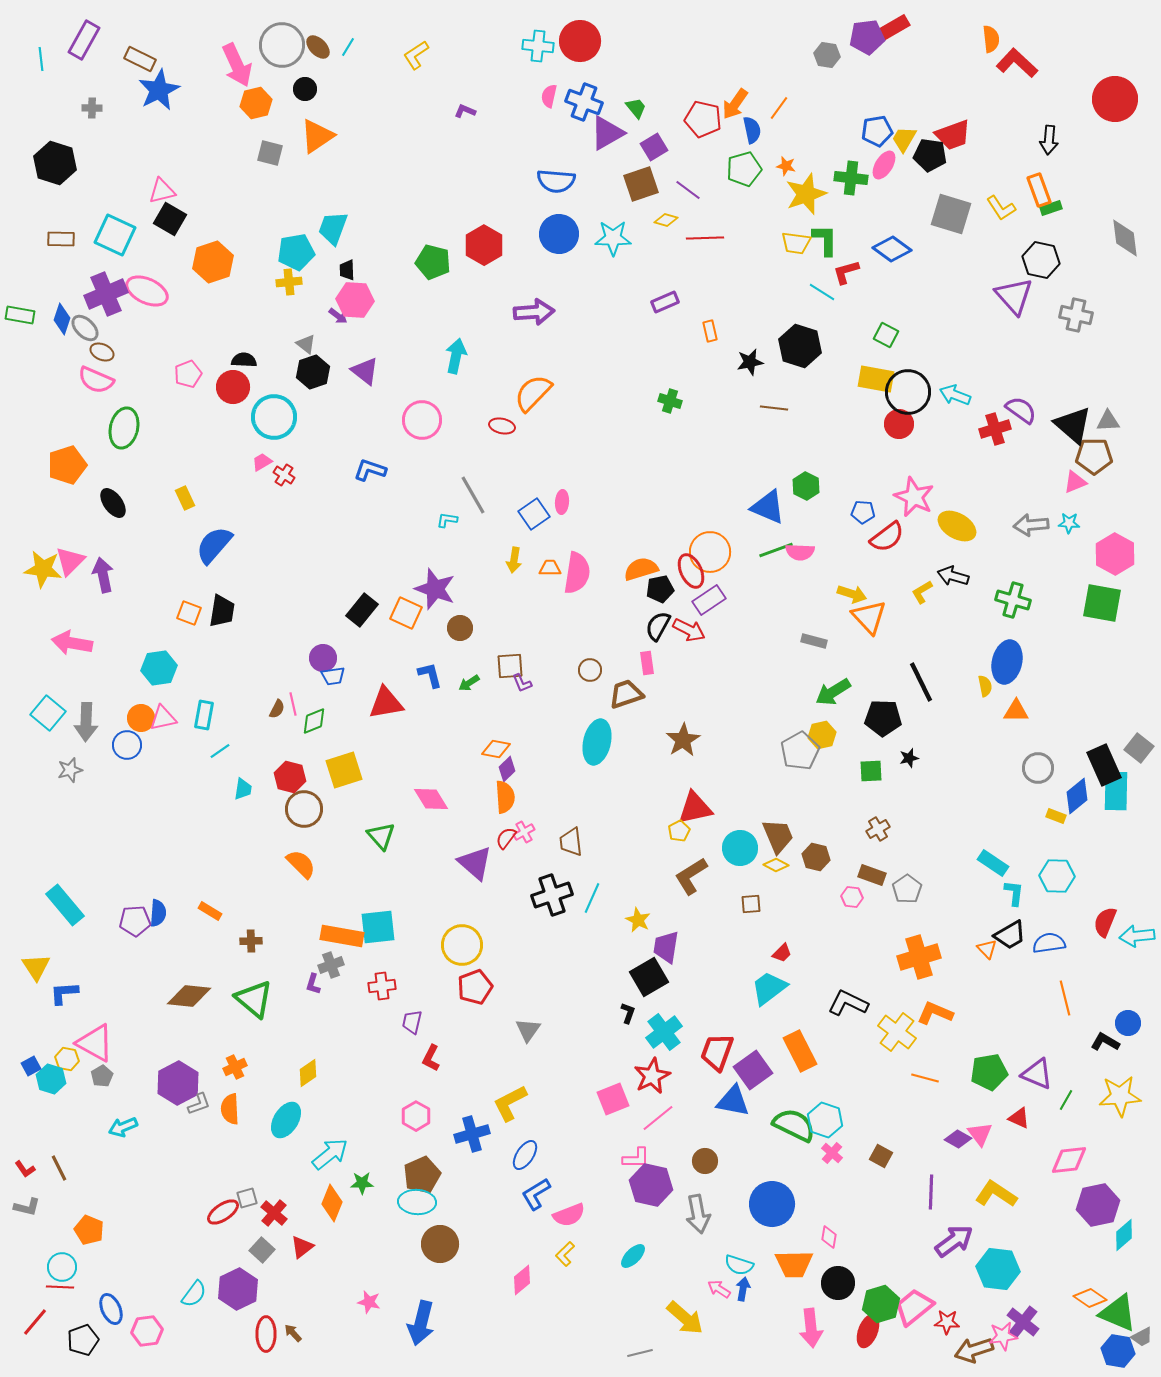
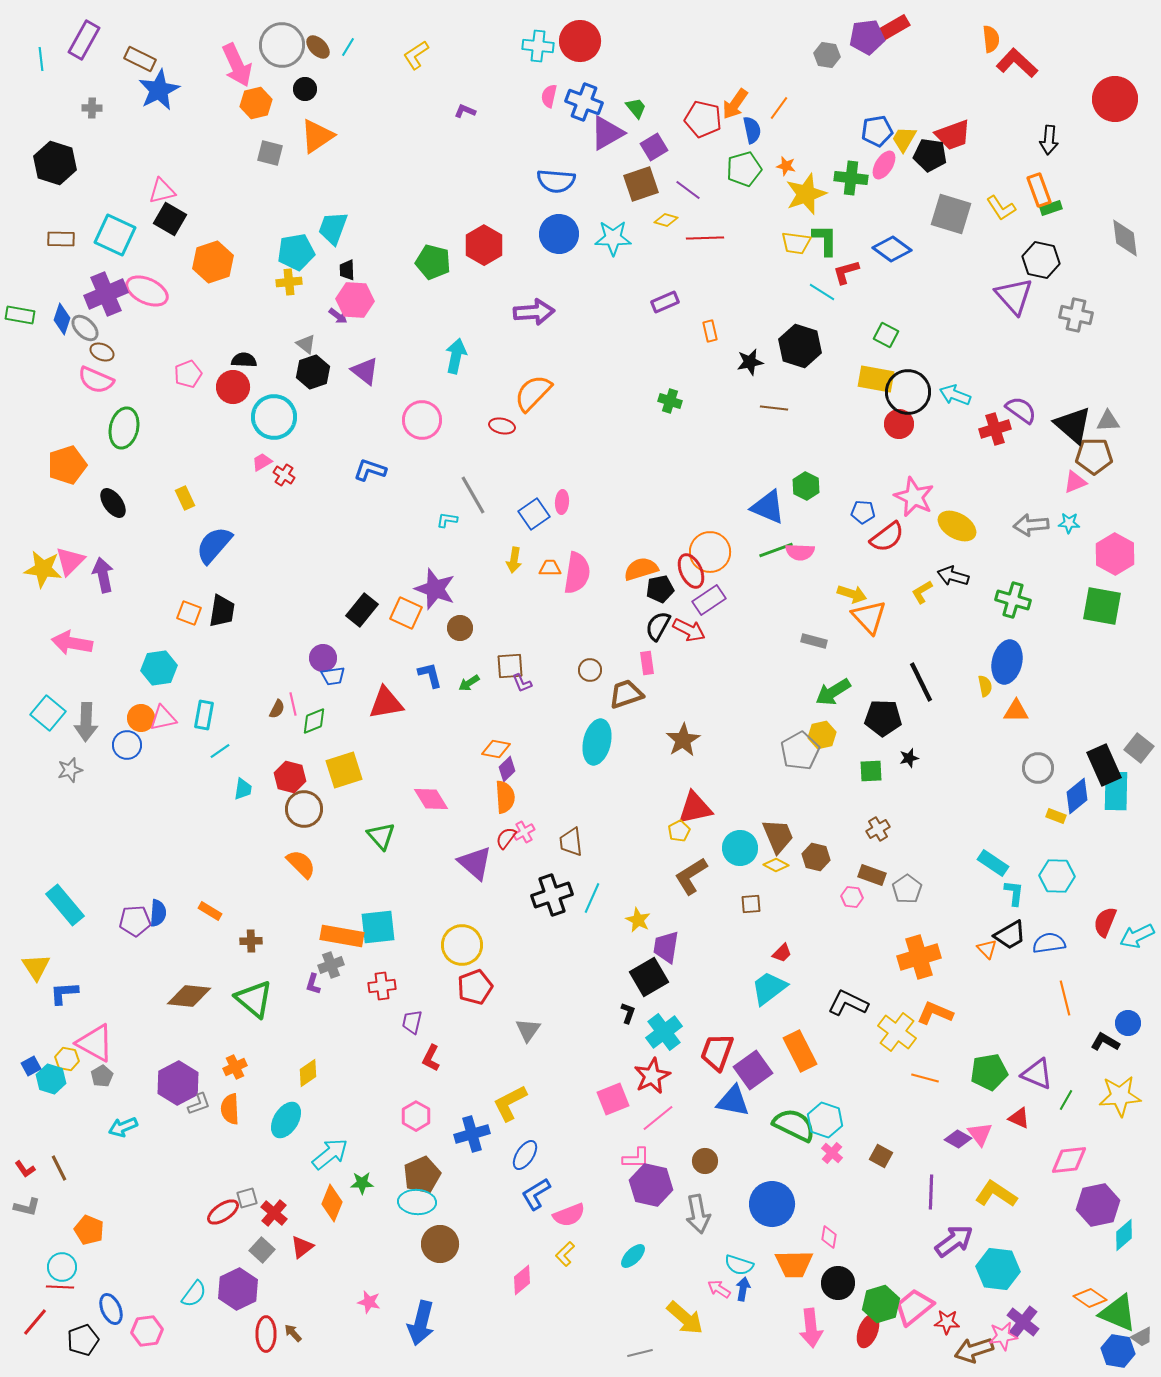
green square at (1102, 603): moved 3 px down
cyan arrow at (1137, 936): rotated 20 degrees counterclockwise
